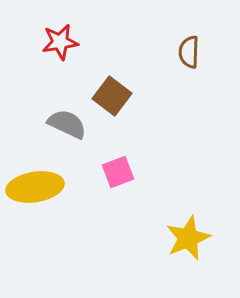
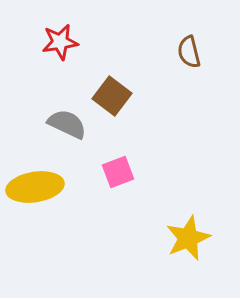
brown semicircle: rotated 16 degrees counterclockwise
